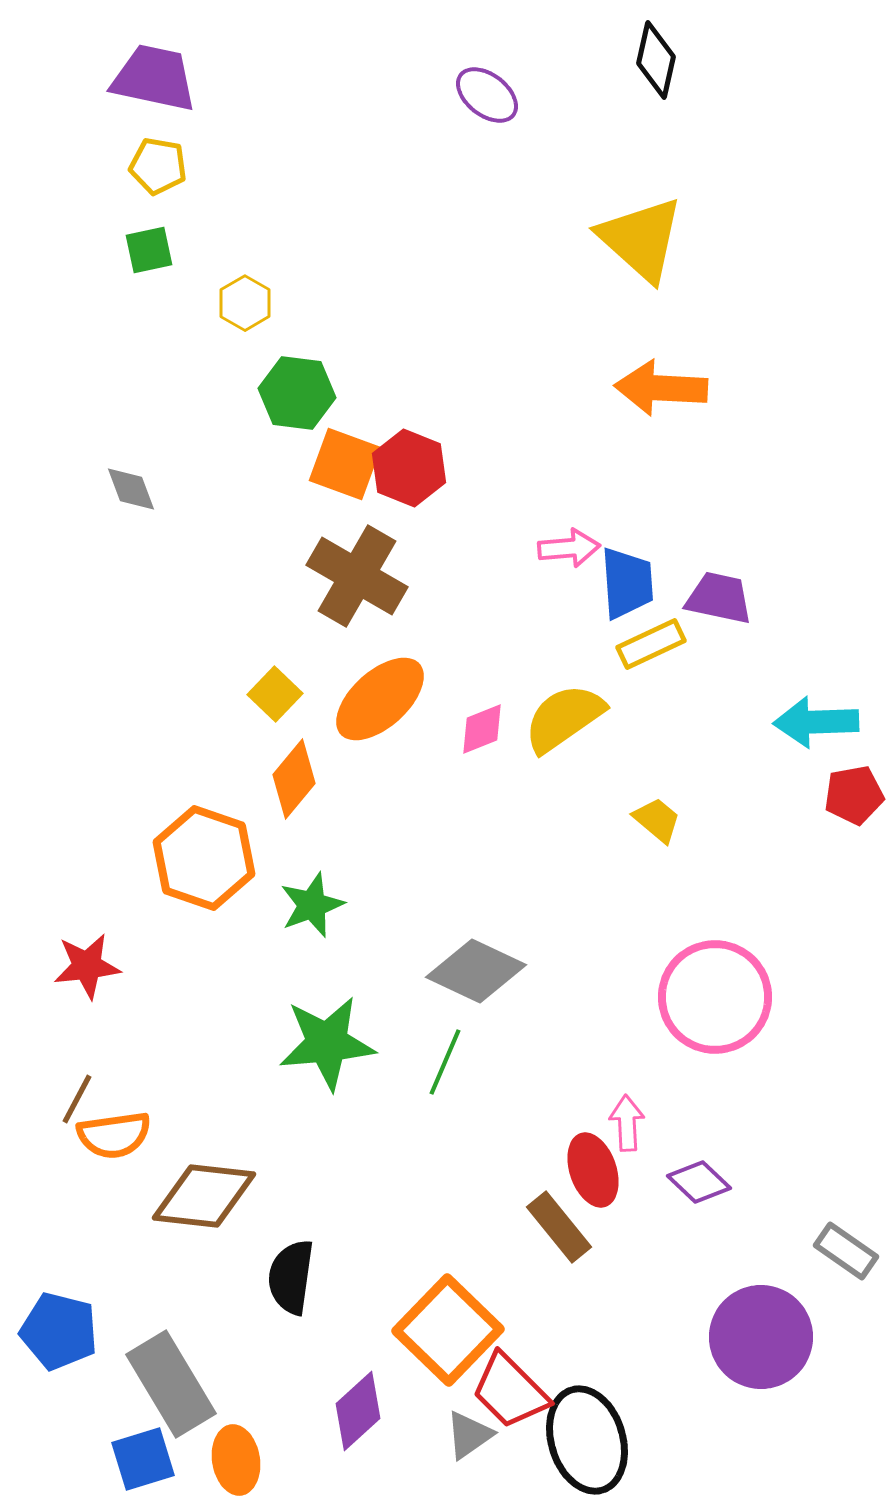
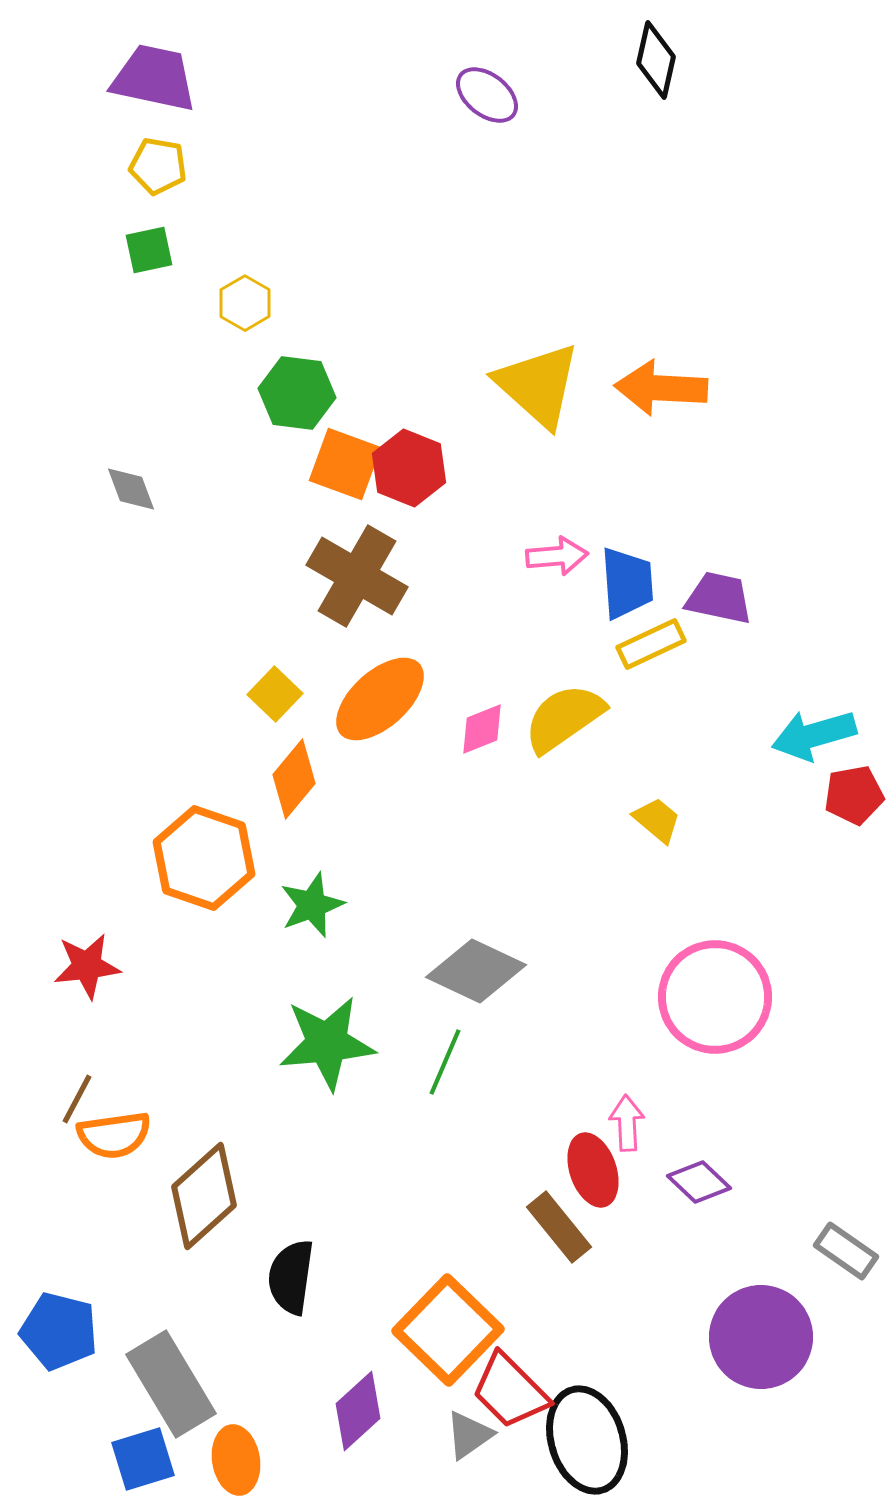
yellow triangle at (641, 239): moved 103 px left, 146 px down
pink arrow at (569, 548): moved 12 px left, 8 px down
cyan arrow at (816, 722): moved 2 px left, 13 px down; rotated 14 degrees counterclockwise
brown diamond at (204, 1196): rotated 48 degrees counterclockwise
